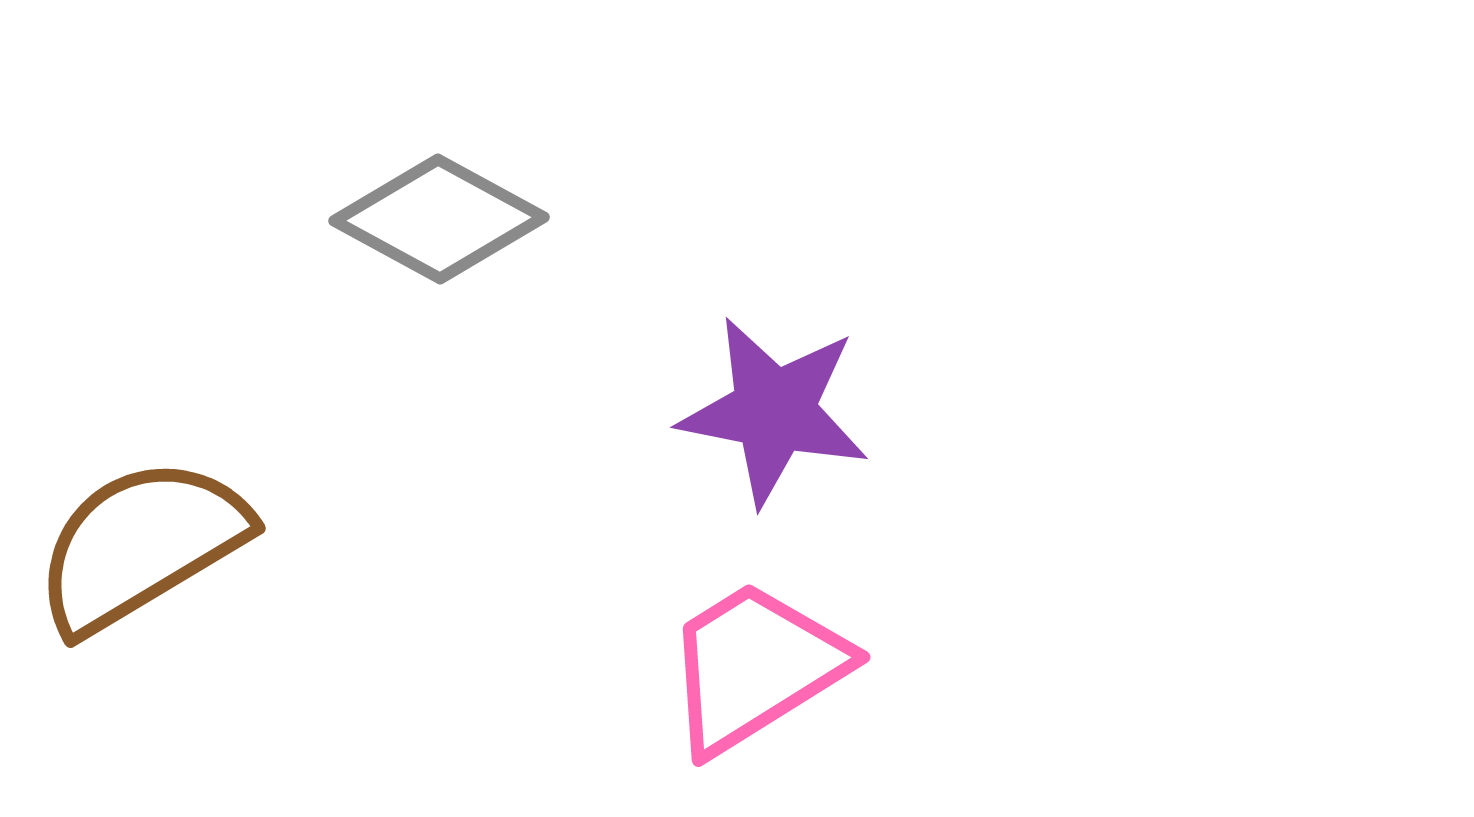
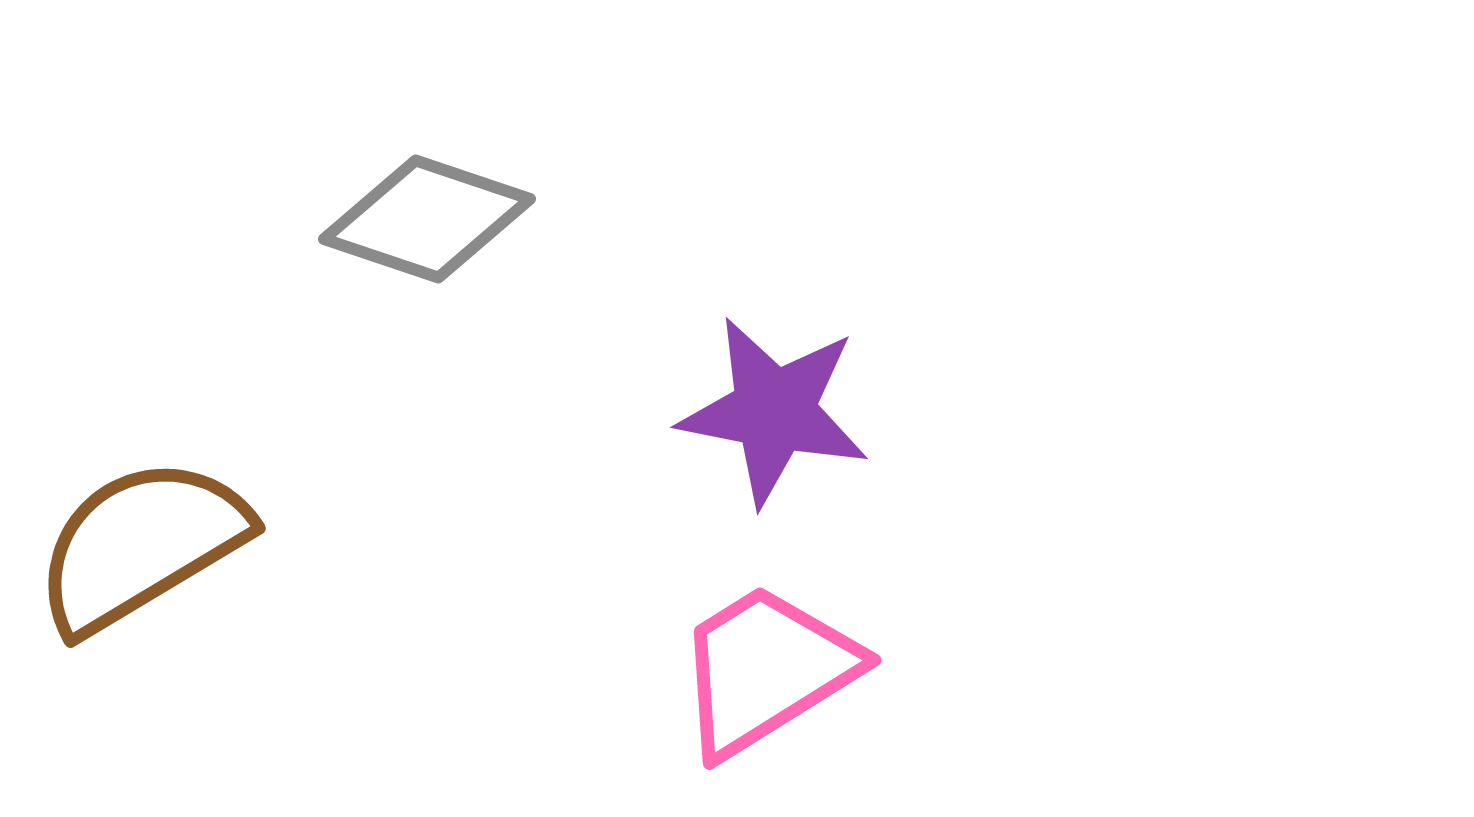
gray diamond: moved 12 px left; rotated 10 degrees counterclockwise
pink trapezoid: moved 11 px right, 3 px down
